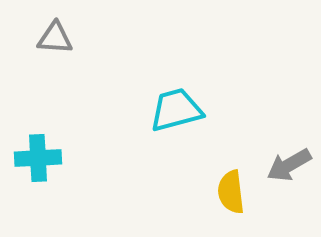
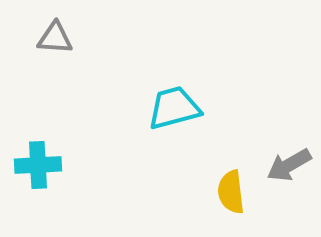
cyan trapezoid: moved 2 px left, 2 px up
cyan cross: moved 7 px down
